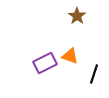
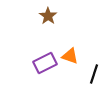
brown star: moved 29 px left
